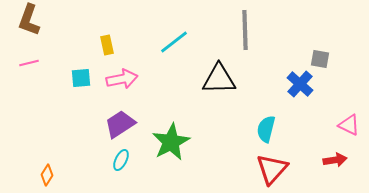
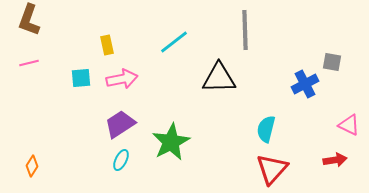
gray square: moved 12 px right, 3 px down
black triangle: moved 1 px up
blue cross: moved 5 px right; rotated 20 degrees clockwise
orange diamond: moved 15 px left, 9 px up
